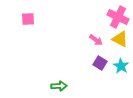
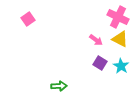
pink square: rotated 32 degrees counterclockwise
